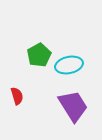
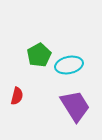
red semicircle: rotated 30 degrees clockwise
purple trapezoid: moved 2 px right
